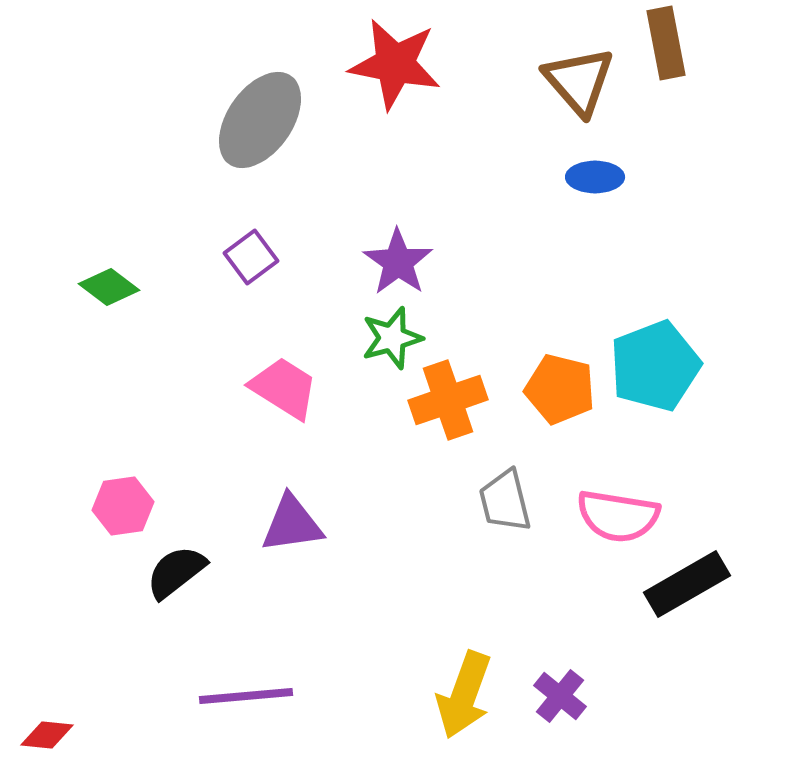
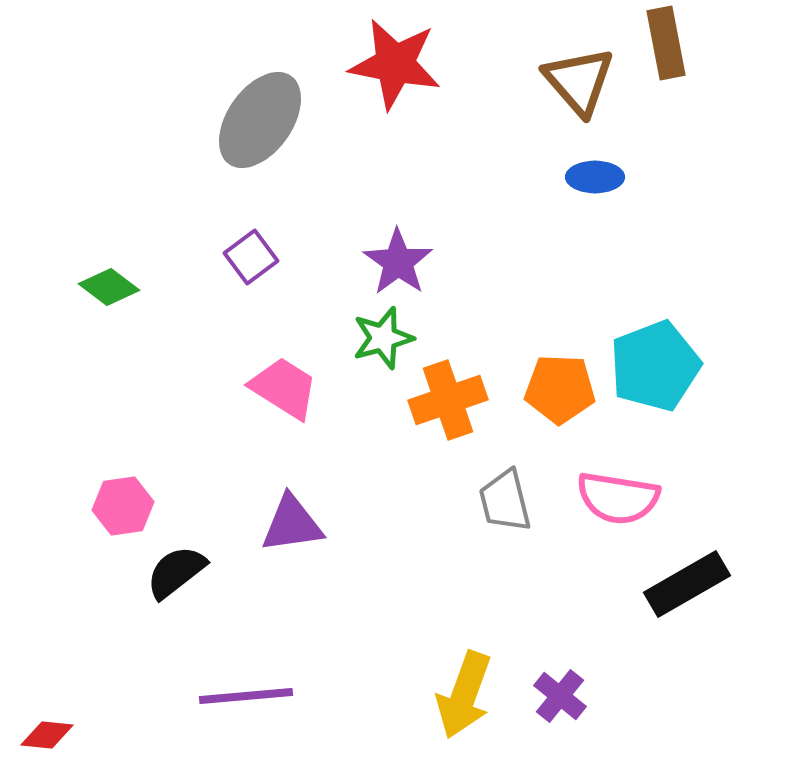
green star: moved 9 px left
orange pentagon: rotated 12 degrees counterclockwise
pink semicircle: moved 18 px up
